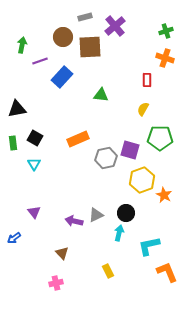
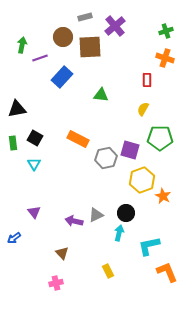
purple line: moved 3 px up
orange rectangle: rotated 50 degrees clockwise
orange star: moved 1 px left, 1 px down
